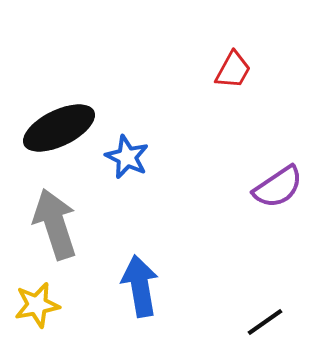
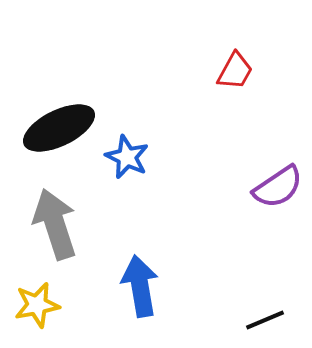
red trapezoid: moved 2 px right, 1 px down
black line: moved 2 px up; rotated 12 degrees clockwise
